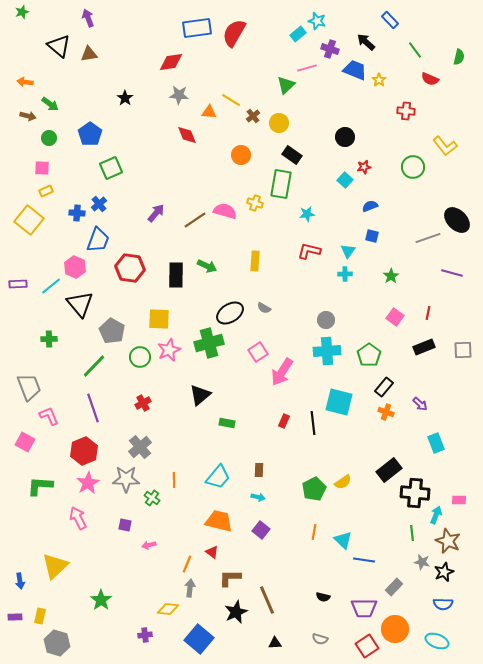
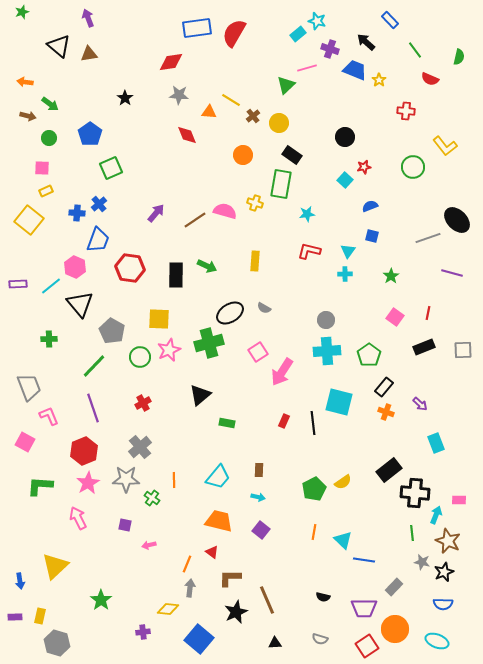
orange circle at (241, 155): moved 2 px right
purple cross at (145, 635): moved 2 px left, 3 px up
